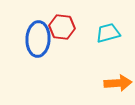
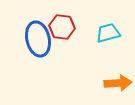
blue ellipse: rotated 16 degrees counterclockwise
